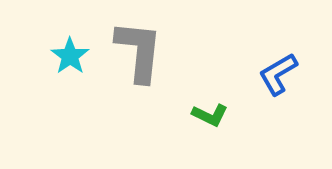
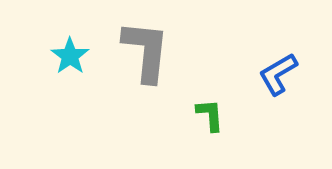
gray L-shape: moved 7 px right
green L-shape: rotated 120 degrees counterclockwise
